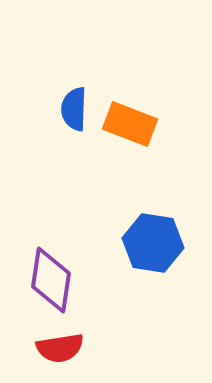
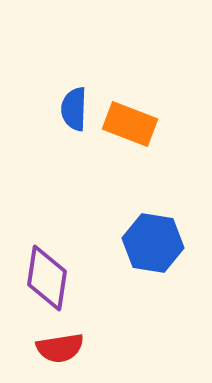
purple diamond: moved 4 px left, 2 px up
